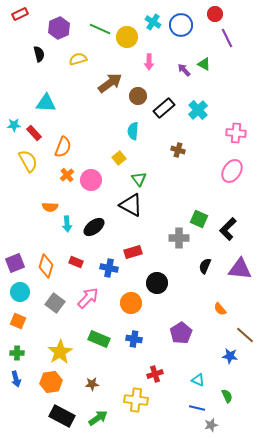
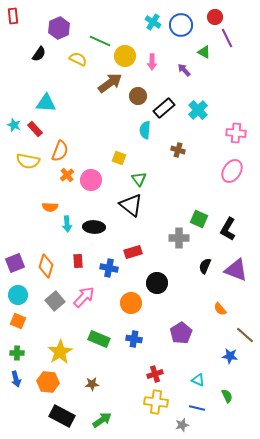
red rectangle at (20, 14): moved 7 px left, 2 px down; rotated 70 degrees counterclockwise
red circle at (215, 14): moved 3 px down
green line at (100, 29): moved 12 px down
yellow circle at (127, 37): moved 2 px left, 19 px down
black semicircle at (39, 54): rotated 49 degrees clockwise
yellow semicircle at (78, 59): rotated 42 degrees clockwise
pink arrow at (149, 62): moved 3 px right
green triangle at (204, 64): moved 12 px up
cyan star at (14, 125): rotated 24 degrees clockwise
cyan semicircle at (133, 131): moved 12 px right, 1 px up
red rectangle at (34, 133): moved 1 px right, 4 px up
orange semicircle at (63, 147): moved 3 px left, 4 px down
yellow square at (119, 158): rotated 32 degrees counterclockwise
yellow semicircle at (28, 161): rotated 130 degrees clockwise
black triangle at (131, 205): rotated 10 degrees clockwise
black ellipse at (94, 227): rotated 40 degrees clockwise
black L-shape at (228, 229): rotated 15 degrees counterclockwise
red rectangle at (76, 262): moved 2 px right, 1 px up; rotated 64 degrees clockwise
purple triangle at (240, 269): moved 4 px left, 1 px down; rotated 15 degrees clockwise
cyan circle at (20, 292): moved 2 px left, 3 px down
pink arrow at (88, 298): moved 4 px left, 1 px up
gray square at (55, 303): moved 2 px up; rotated 12 degrees clockwise
orange hexagon at (51, 382): moved 3 px left; rotated 15 degrees clockwise
yellow cross at (136, 400): moved 20 px right, 2 px down
green arrow at (98, 418): moved 4 px right, 2 px down
gray star at (211, 425): moved 29 px left
